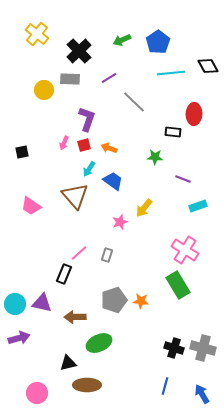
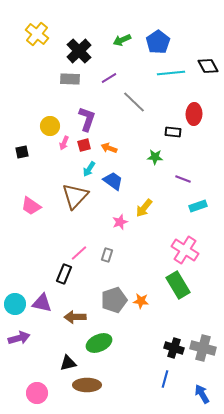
yellow circle at (44, 90): moved 6 px right, 36 px down
brown triangle at (75, 196): rotated 24 degrees clockwise
blue line at (165, 386): moved 7 px up
